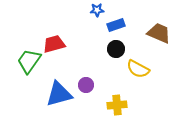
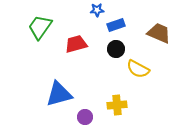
red trapezoid: moved 22 px right
green trapezoid: moved 11 px right, 34 px up
purple circle: moved 1 px left, 32 px down
